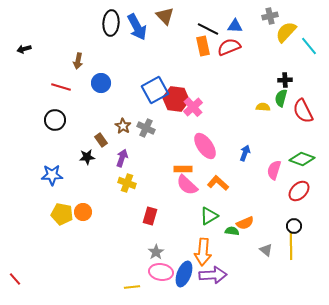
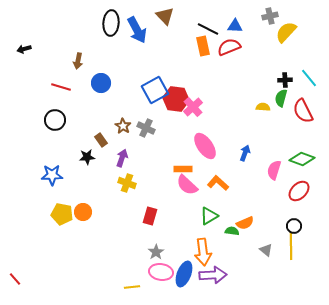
blue arrow at (137, 27): moved 3 px down
cyan line at (309, 46): moved 32 px down
orange arrow at (203, 252): rotated 12 degrees counterclockwise
